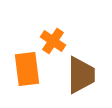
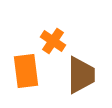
orange rectangle: moved 1 px left, 2 px down
